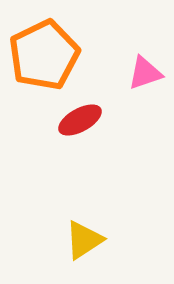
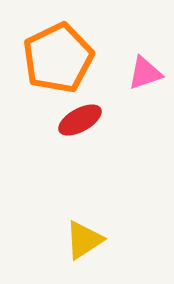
orange pentagon: moved 14 px right, 3 px down
